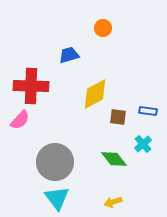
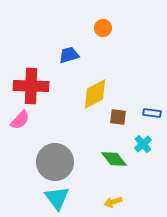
blue rectangle: moved 4 px right, 2 px down
